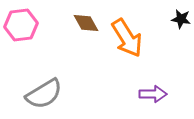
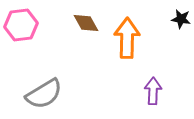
orange arrow: rotated 147 degrees counterclockwise
purple arrow: moved 3 px up; rotated 88 degrees counterclockwise
